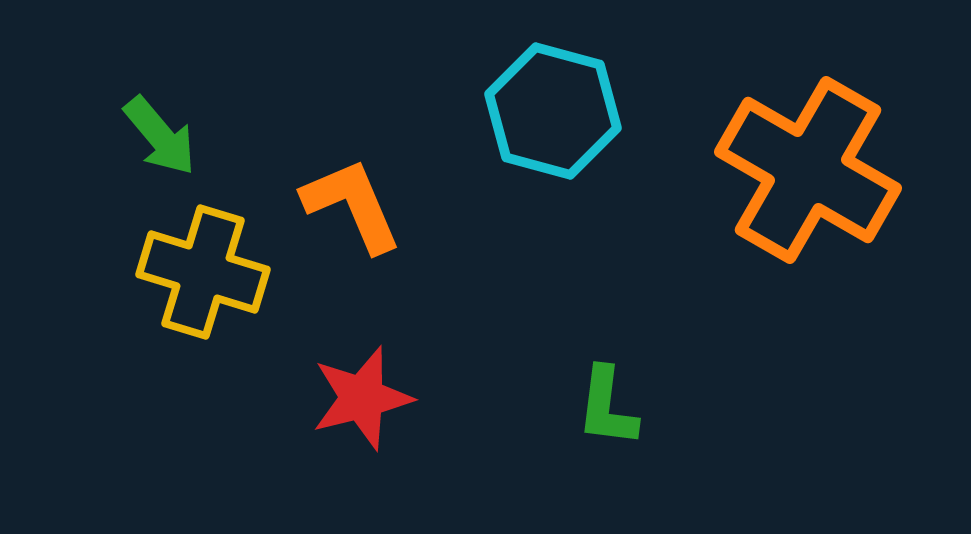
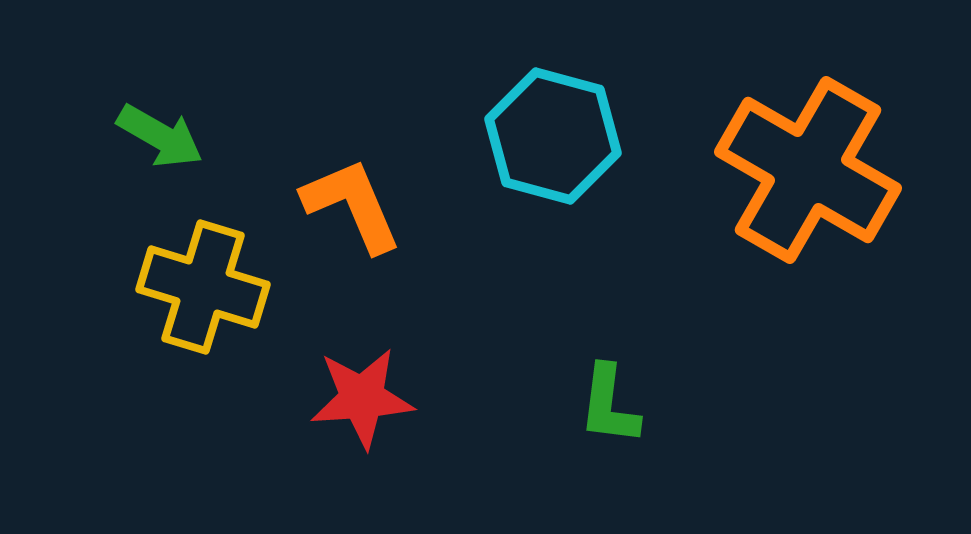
cyan hexagon: moved 25 px down
green arrow: rotated 20 degrees counterclockwise
yellow cross: moved 15 px down
red star: rotated 10 degrees clockwise
green L-shape: moved 2 px right, 2 px up
